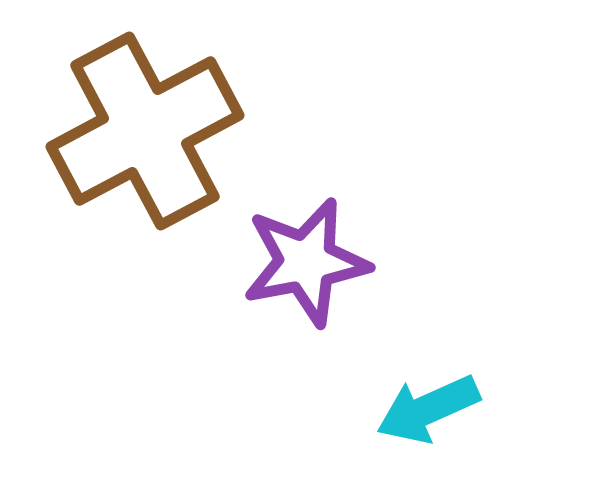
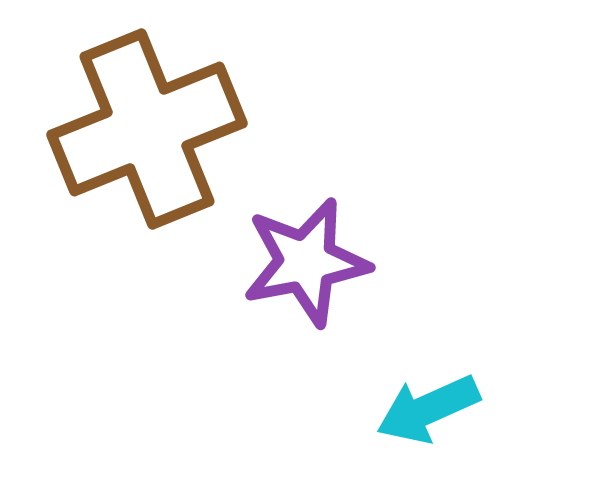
brown cross: moved 2 px right, 2 px up; rotated 6 degrees clockwise
